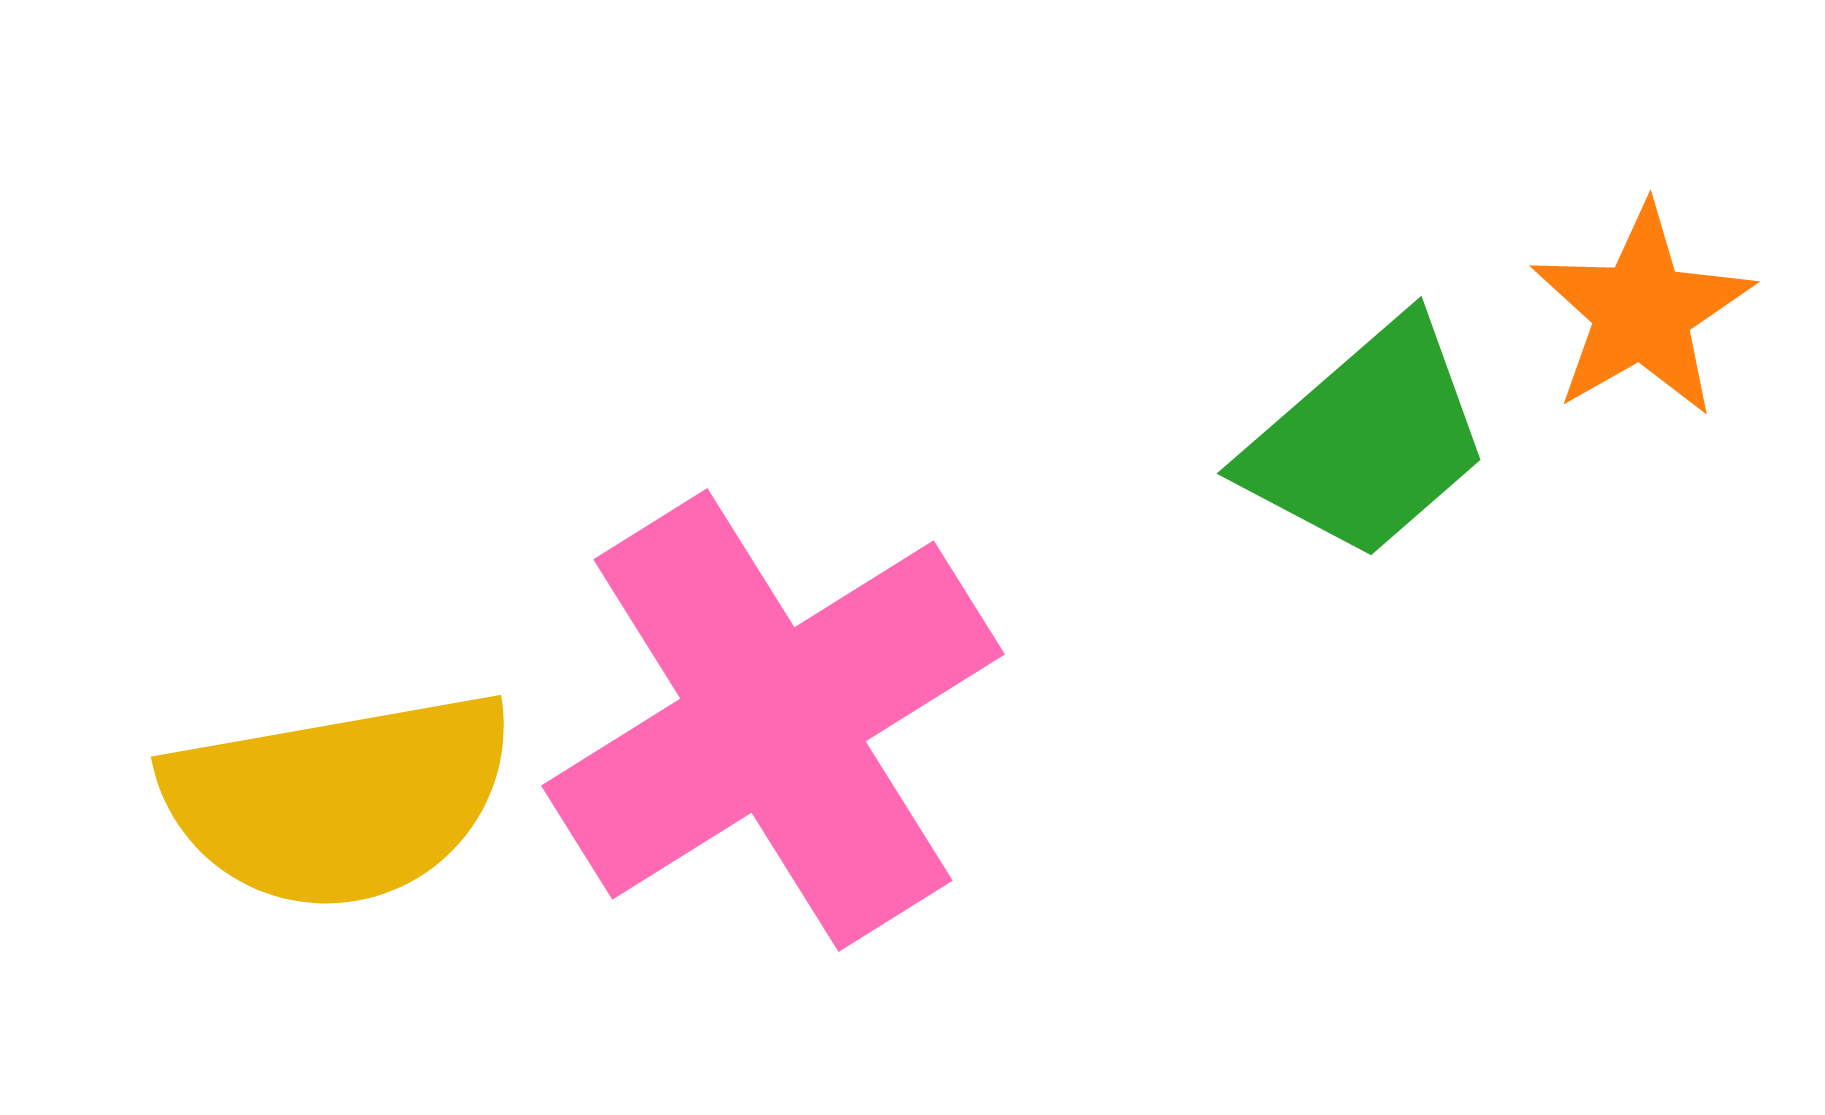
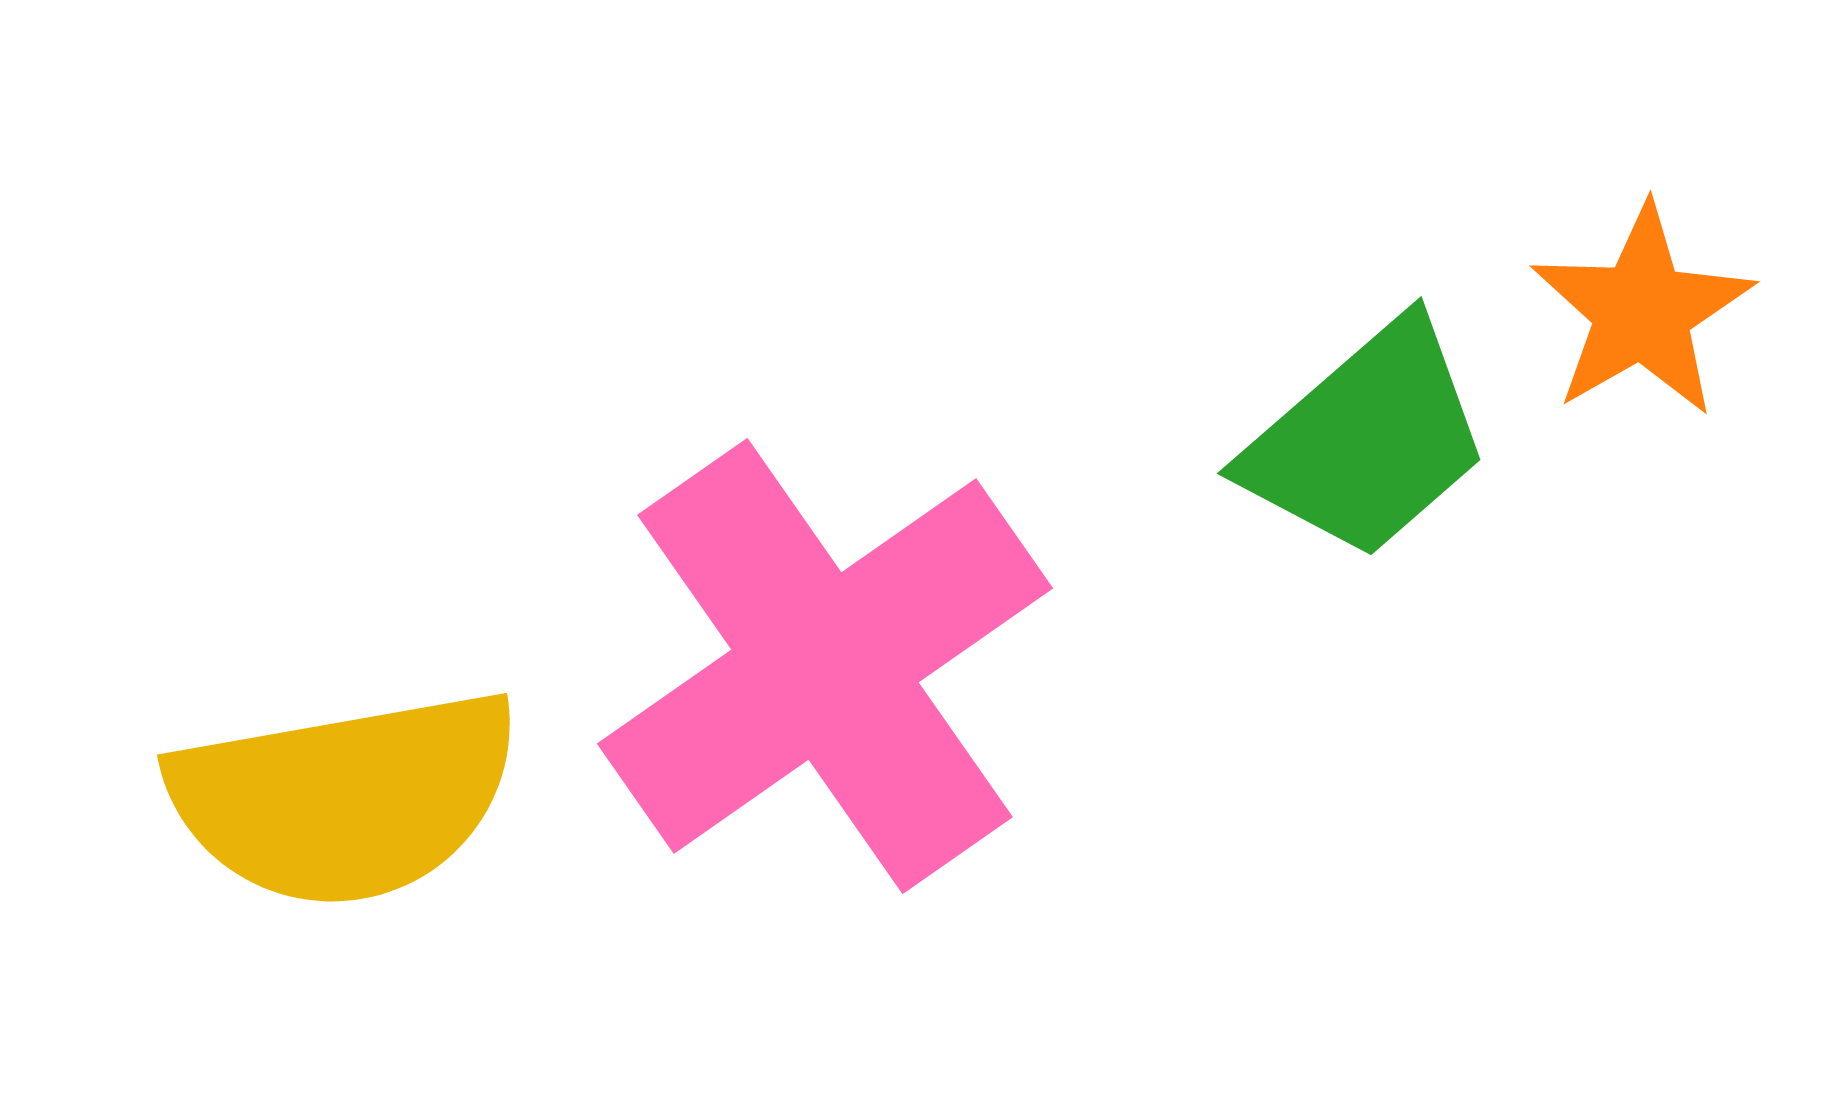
pink cross: moved 52 px right, 54 px up; rotated 3 degrees counterclockwise
yellow semicircle: moved 6 px right, 2 px up
